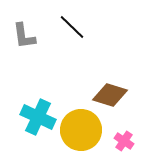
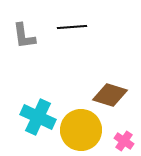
black line: rotated 48 degrees counterclockwise
